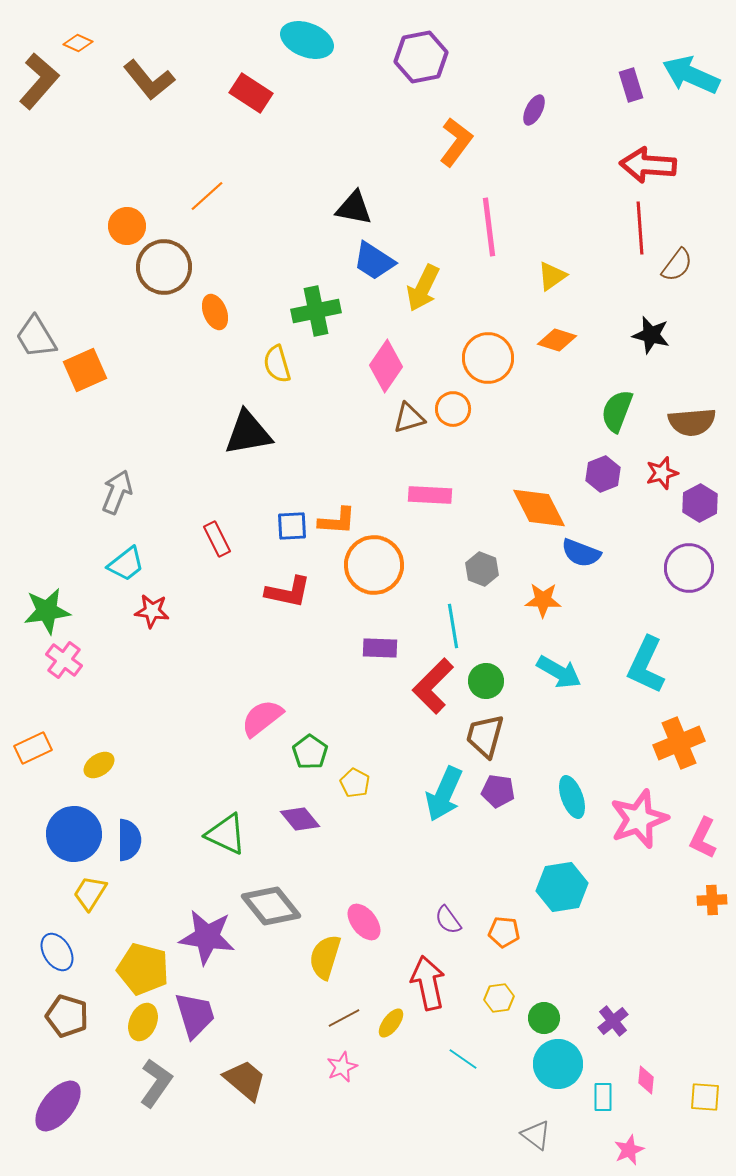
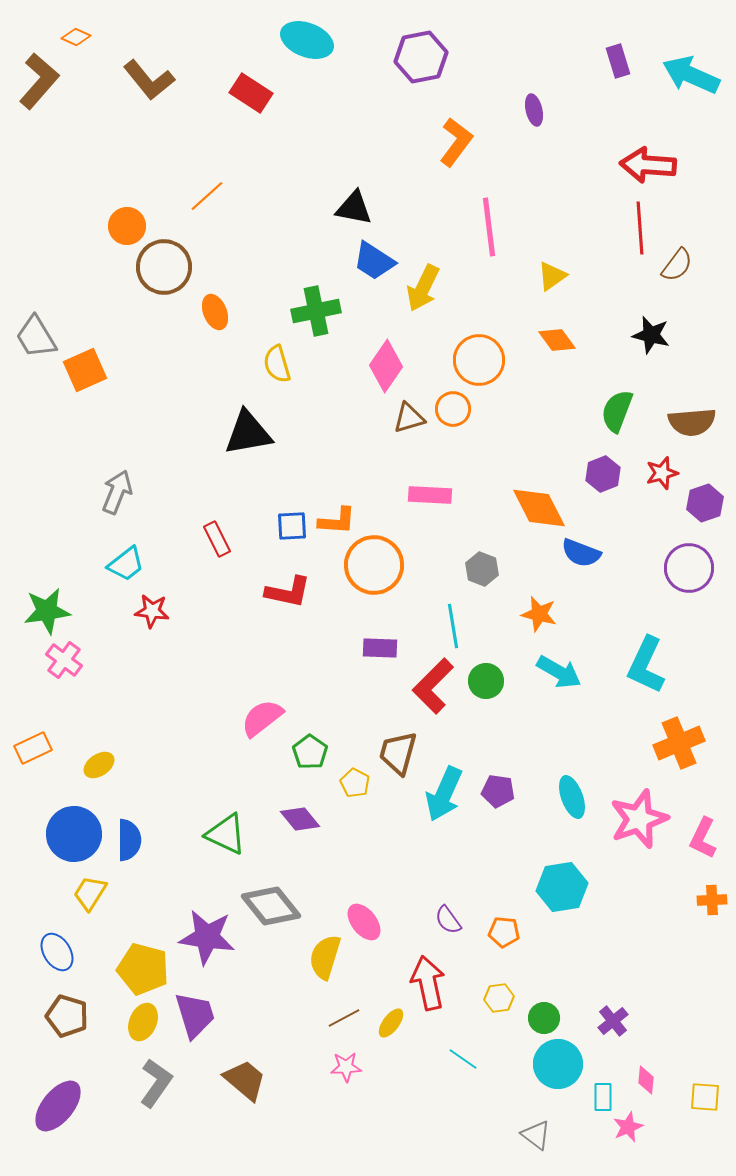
orange diamond at (78, 43): moved 2 px left, 6 px up
purple rectangle at (631, 85): moved 13 px left, 24 px up
purple ellipse at (534, 110): rotated 40 degrees counterclockwise
orange diamond at (557, 340): rotated 36 degrees clockwise
orange circle at (488, 358): moved 9 px left, 2 px down
purple hexagon at (700, 503): moved 5 px right; rotated 9 degrees clockwise
orange star at (543, 600): moved 4 px left, 14 px down; rotated 12 degrees clockwise
brown trapezoid at (485, 736): moved 87 px left, 17 px down
pink star at (342, 1067): moved 4 px right; rotated 20 degrees clockwise
pink star at (629, 1150): moved 1 px left, 23 px up
